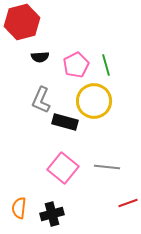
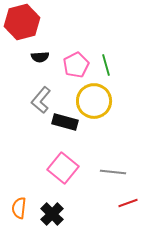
gray L-shape: rotated 16 degrees clockwise
gray line: moved 6 px right, 5 px down
black cross: rotated 30 degrees counterclockwise
